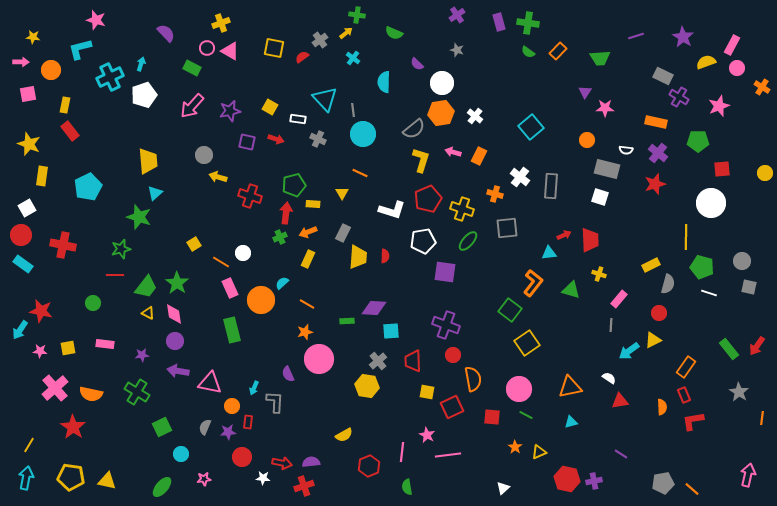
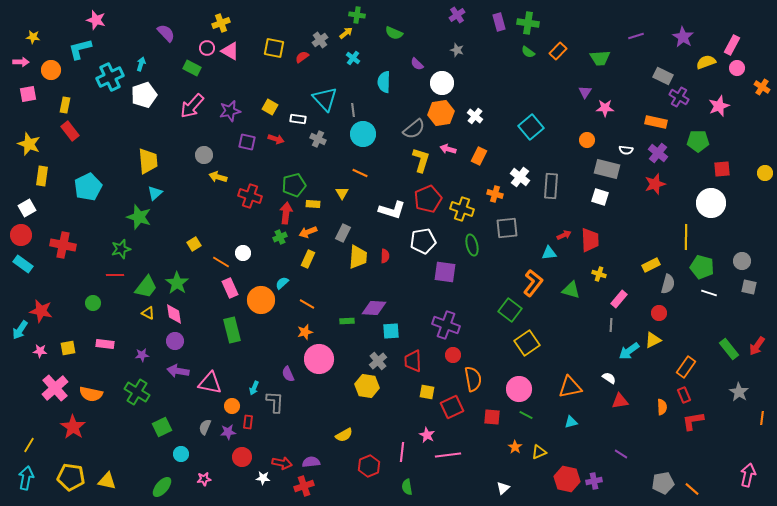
pink arrow at (453, 152): moved 5 px left, 3 px up
green ellipse at (468, 241): moved 4 px right, 4 px down; rotated 55 degrees counterclockwise
